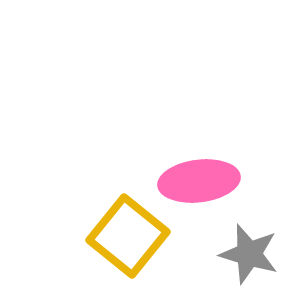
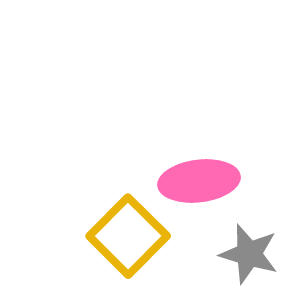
yellow square: rotated 6 degrees clockwise
